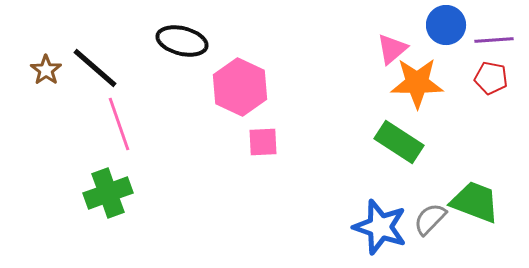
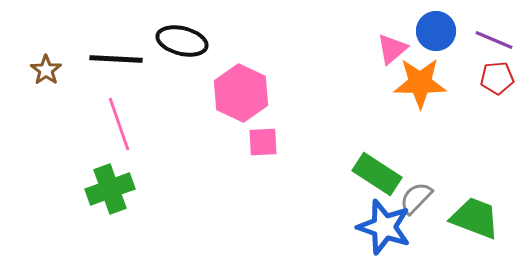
blue circle: moved 10 px left, 6 px down
purple line: rotated 27 degrees clockwise
black line: moved 21 px right, 9 px up; rotated 38 degrees counterclockwise
red pentagon: moved 6 px right; rotated 16 degrees counterclockwise
orange star: moved 3 px right
pink hexagon: moved 1 px right, 6 px down
green rectangle: moved 22 px left, 32 px down
green cross: moved 2 px right, 4 px up
green trapezoid: moved 16 px down
gray semicircle: moved 14 px left, 21 px up
blue star: moved 4 px right
